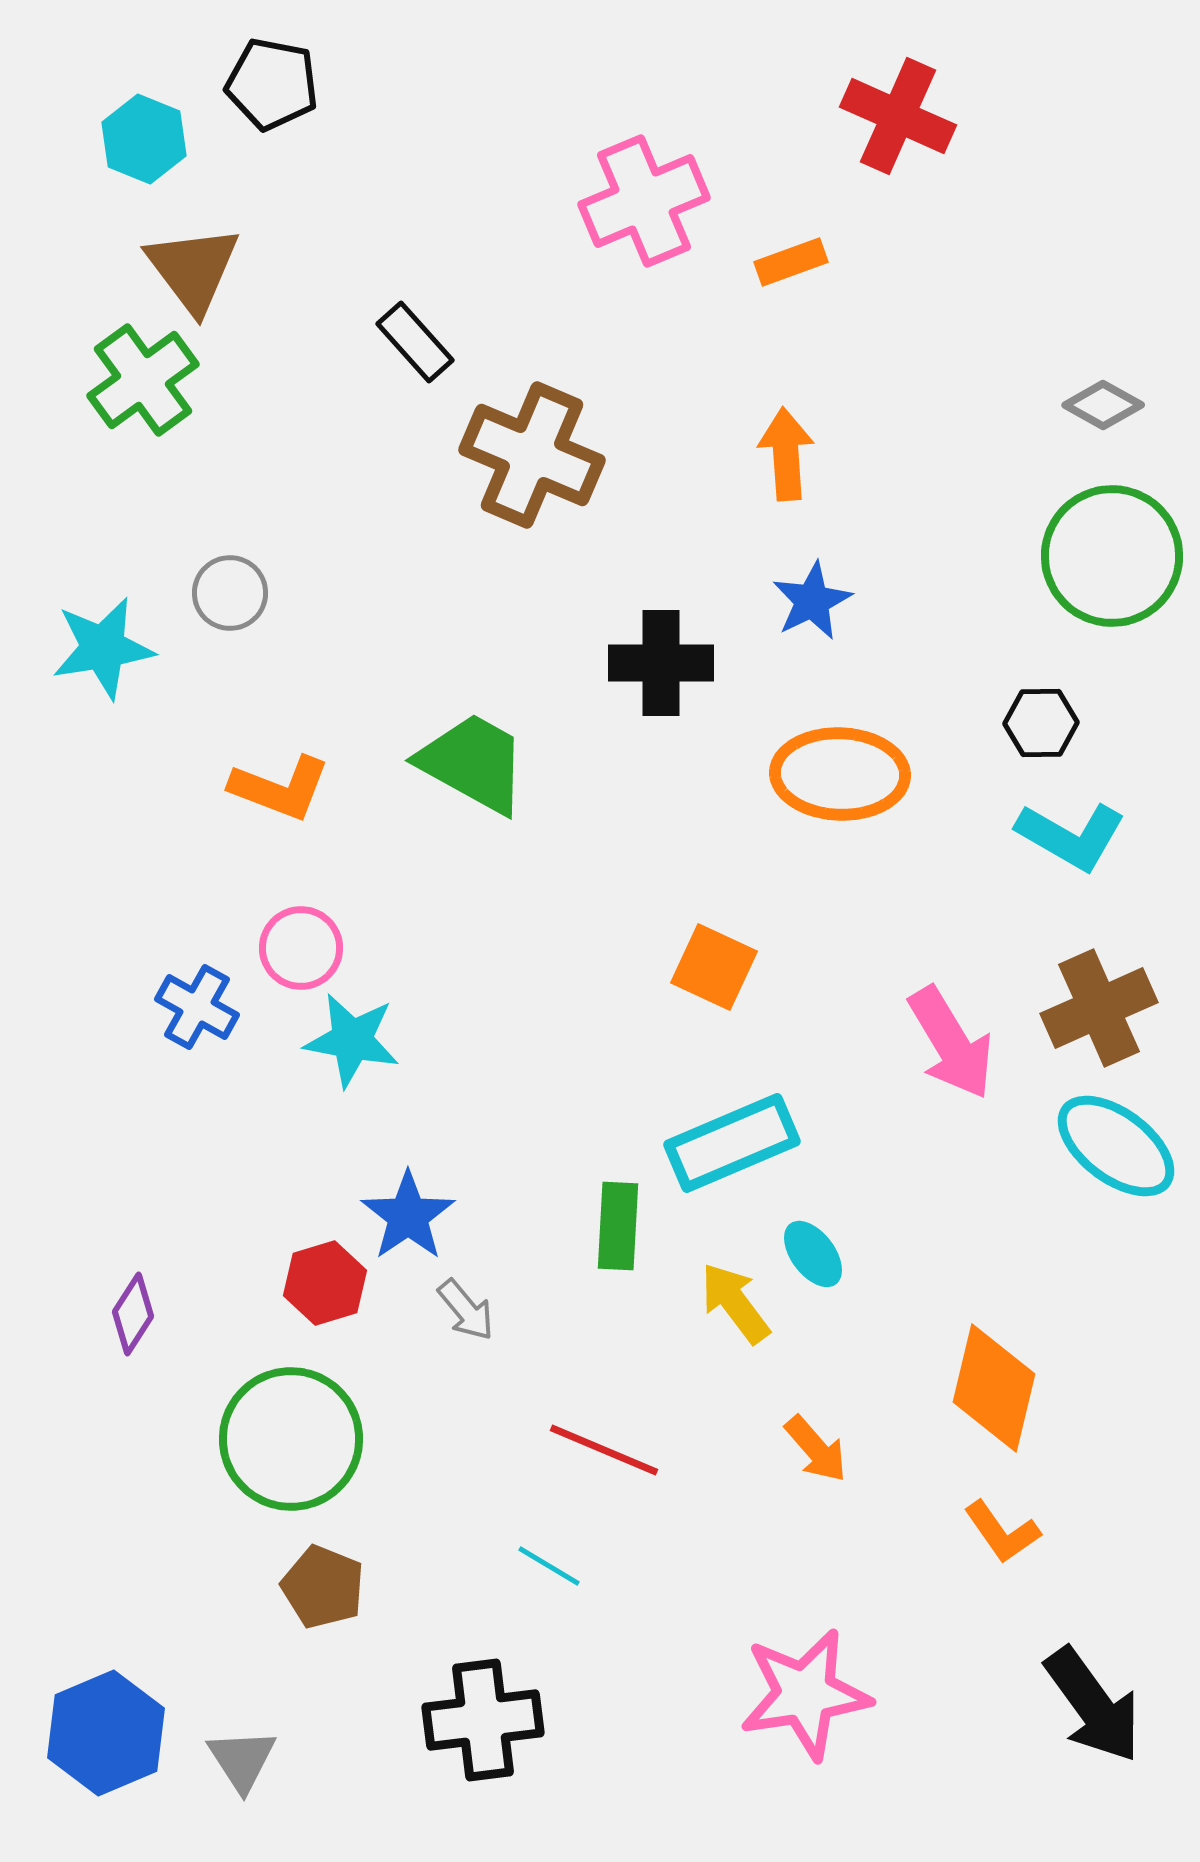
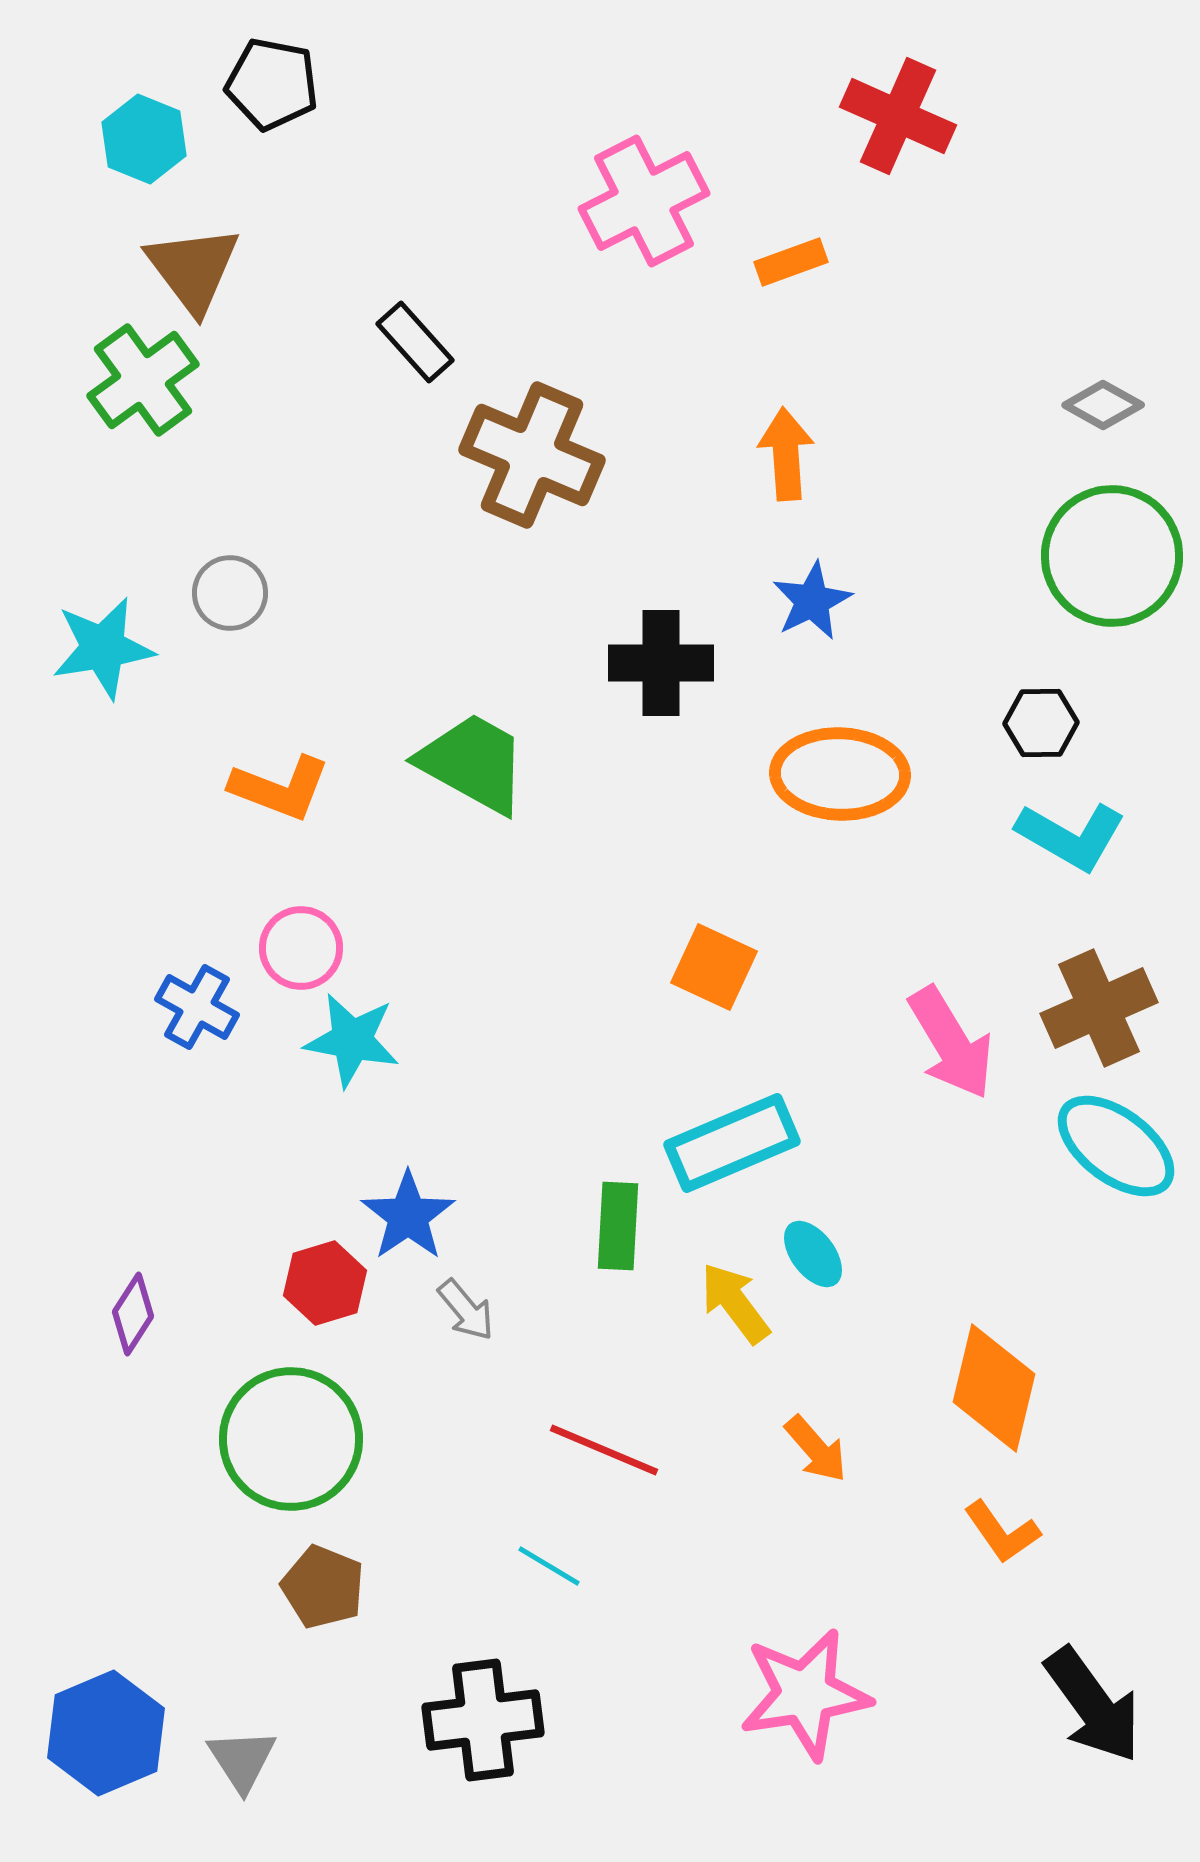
pink cross at (644, 201): rotated 4 degrees counterclockwise
